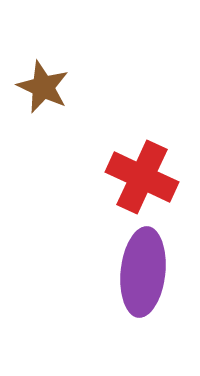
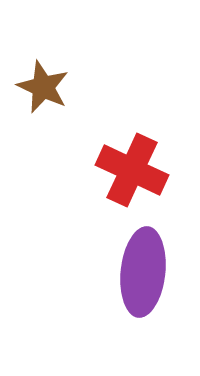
red cross: moved 10 px left, 7 px up
